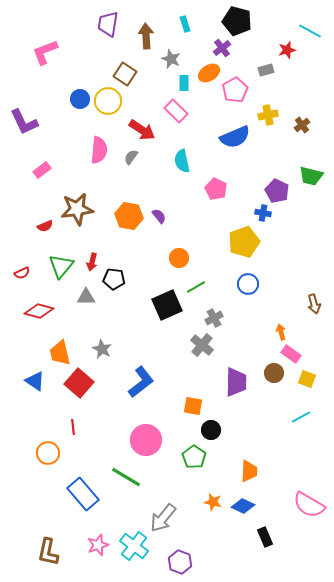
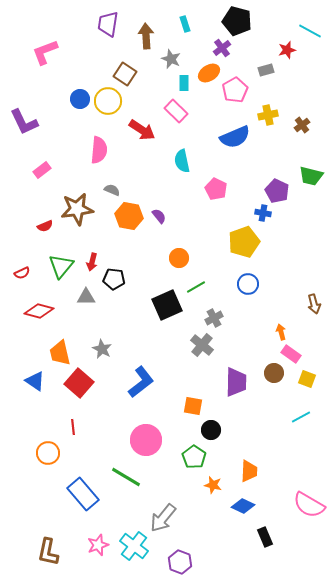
gray semicircle at (131, 157): moved 19 px left, 33 px down; rotated 77 degrees clockwise
orange star at (213, 502): moved 17 px up
